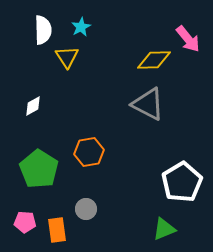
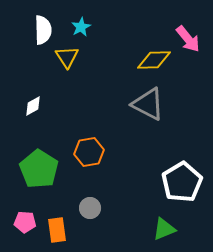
gray circle: moved 4 px right, 1 px up
